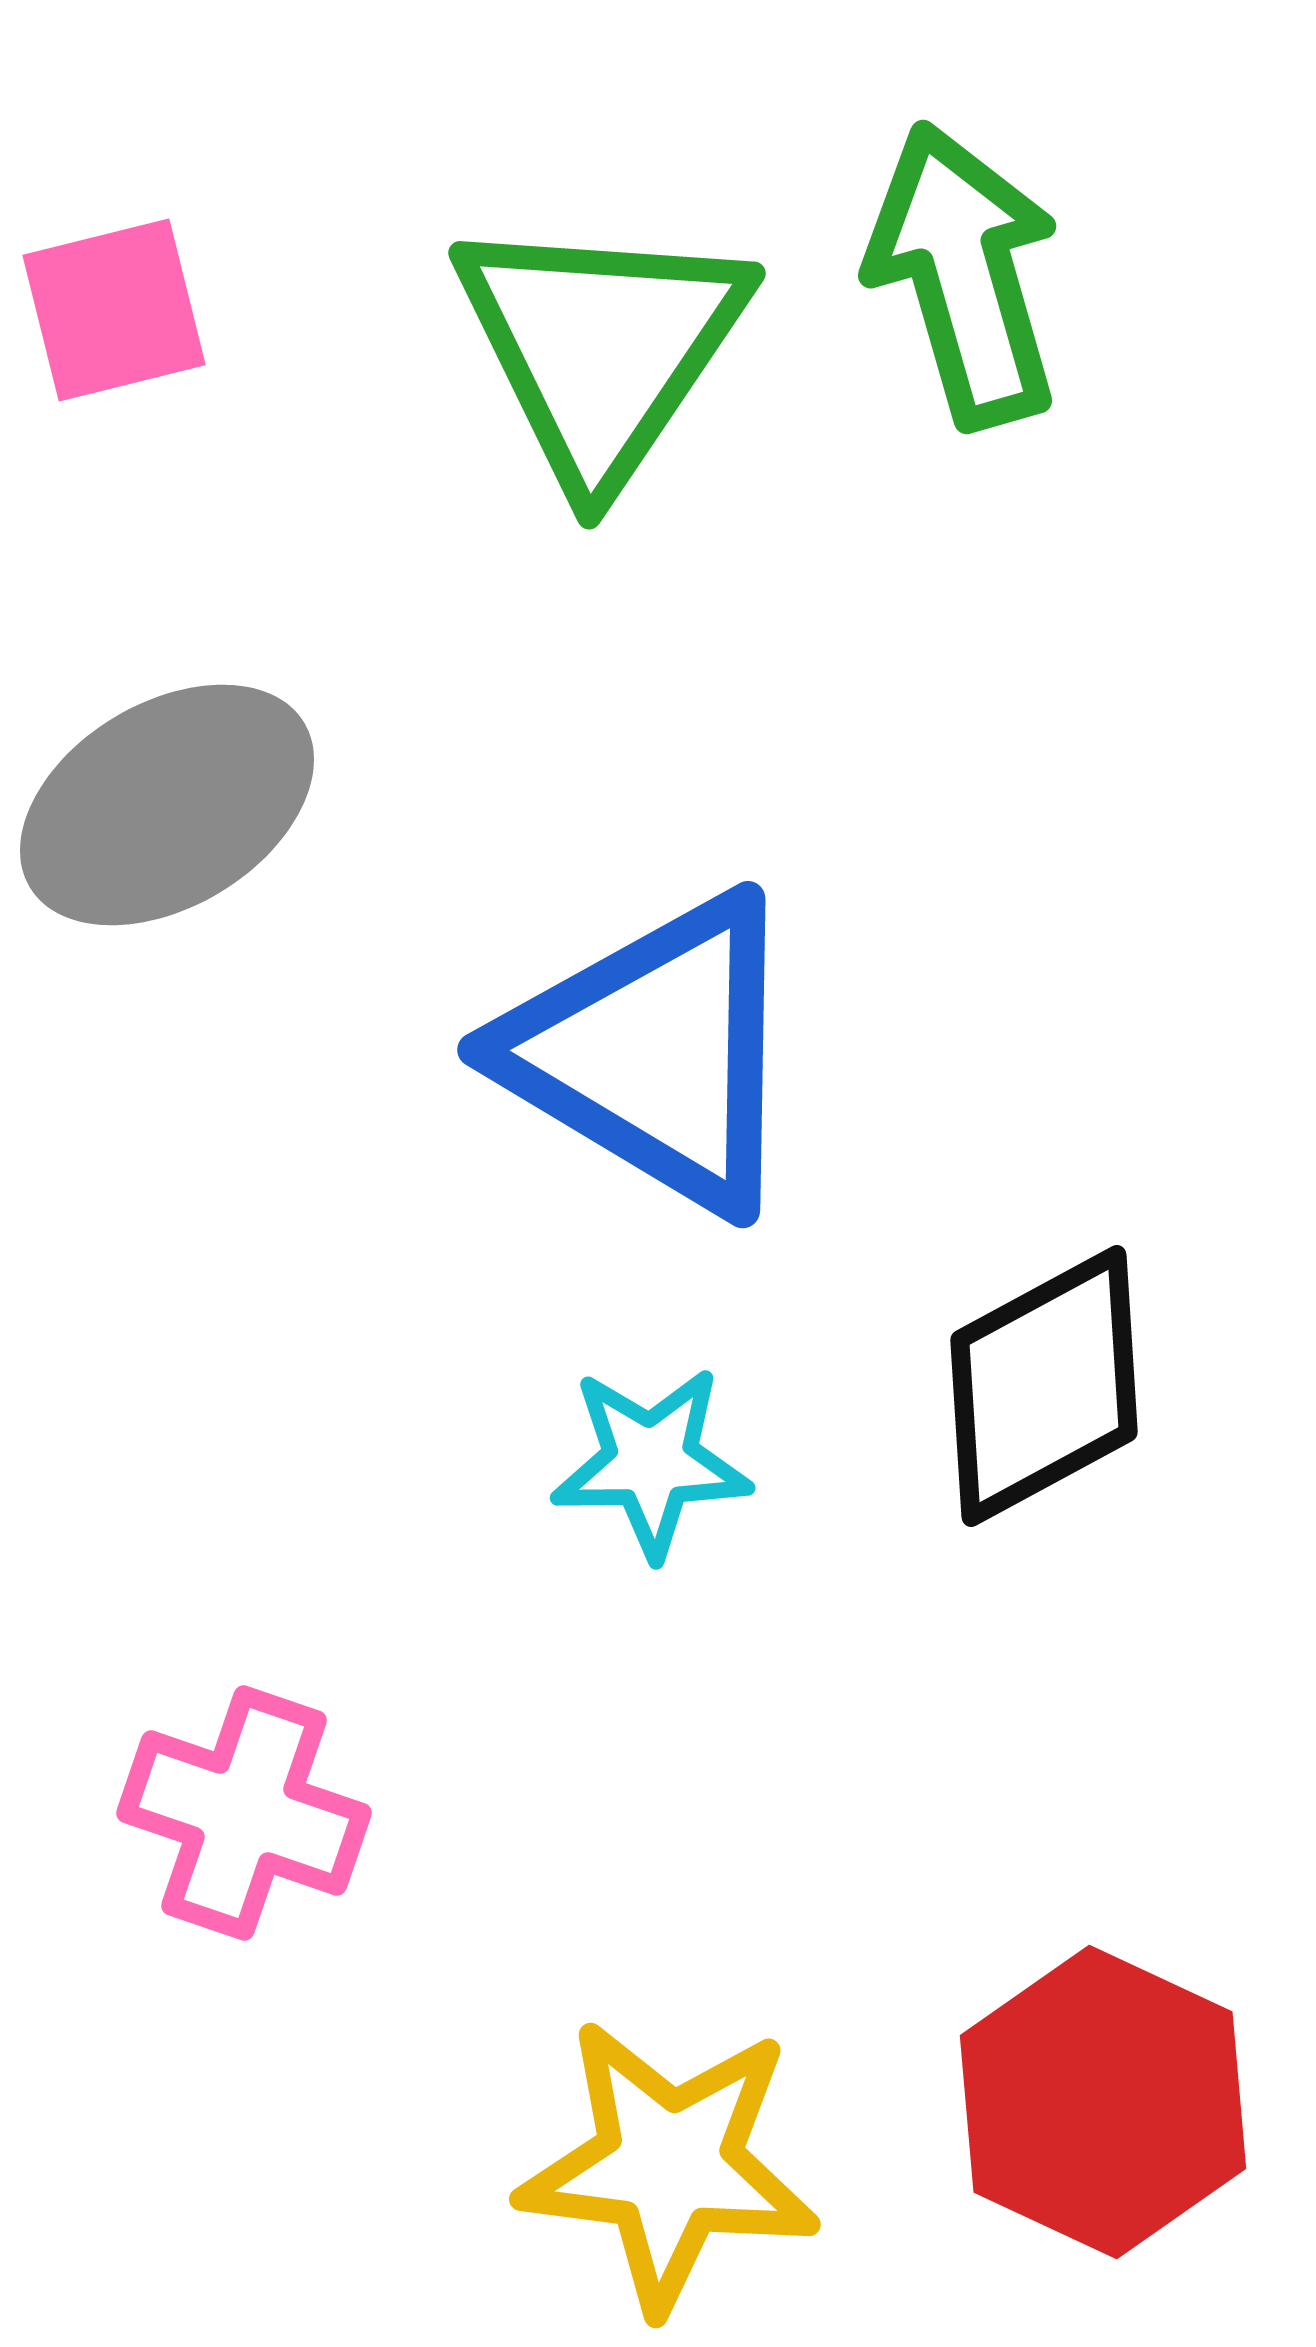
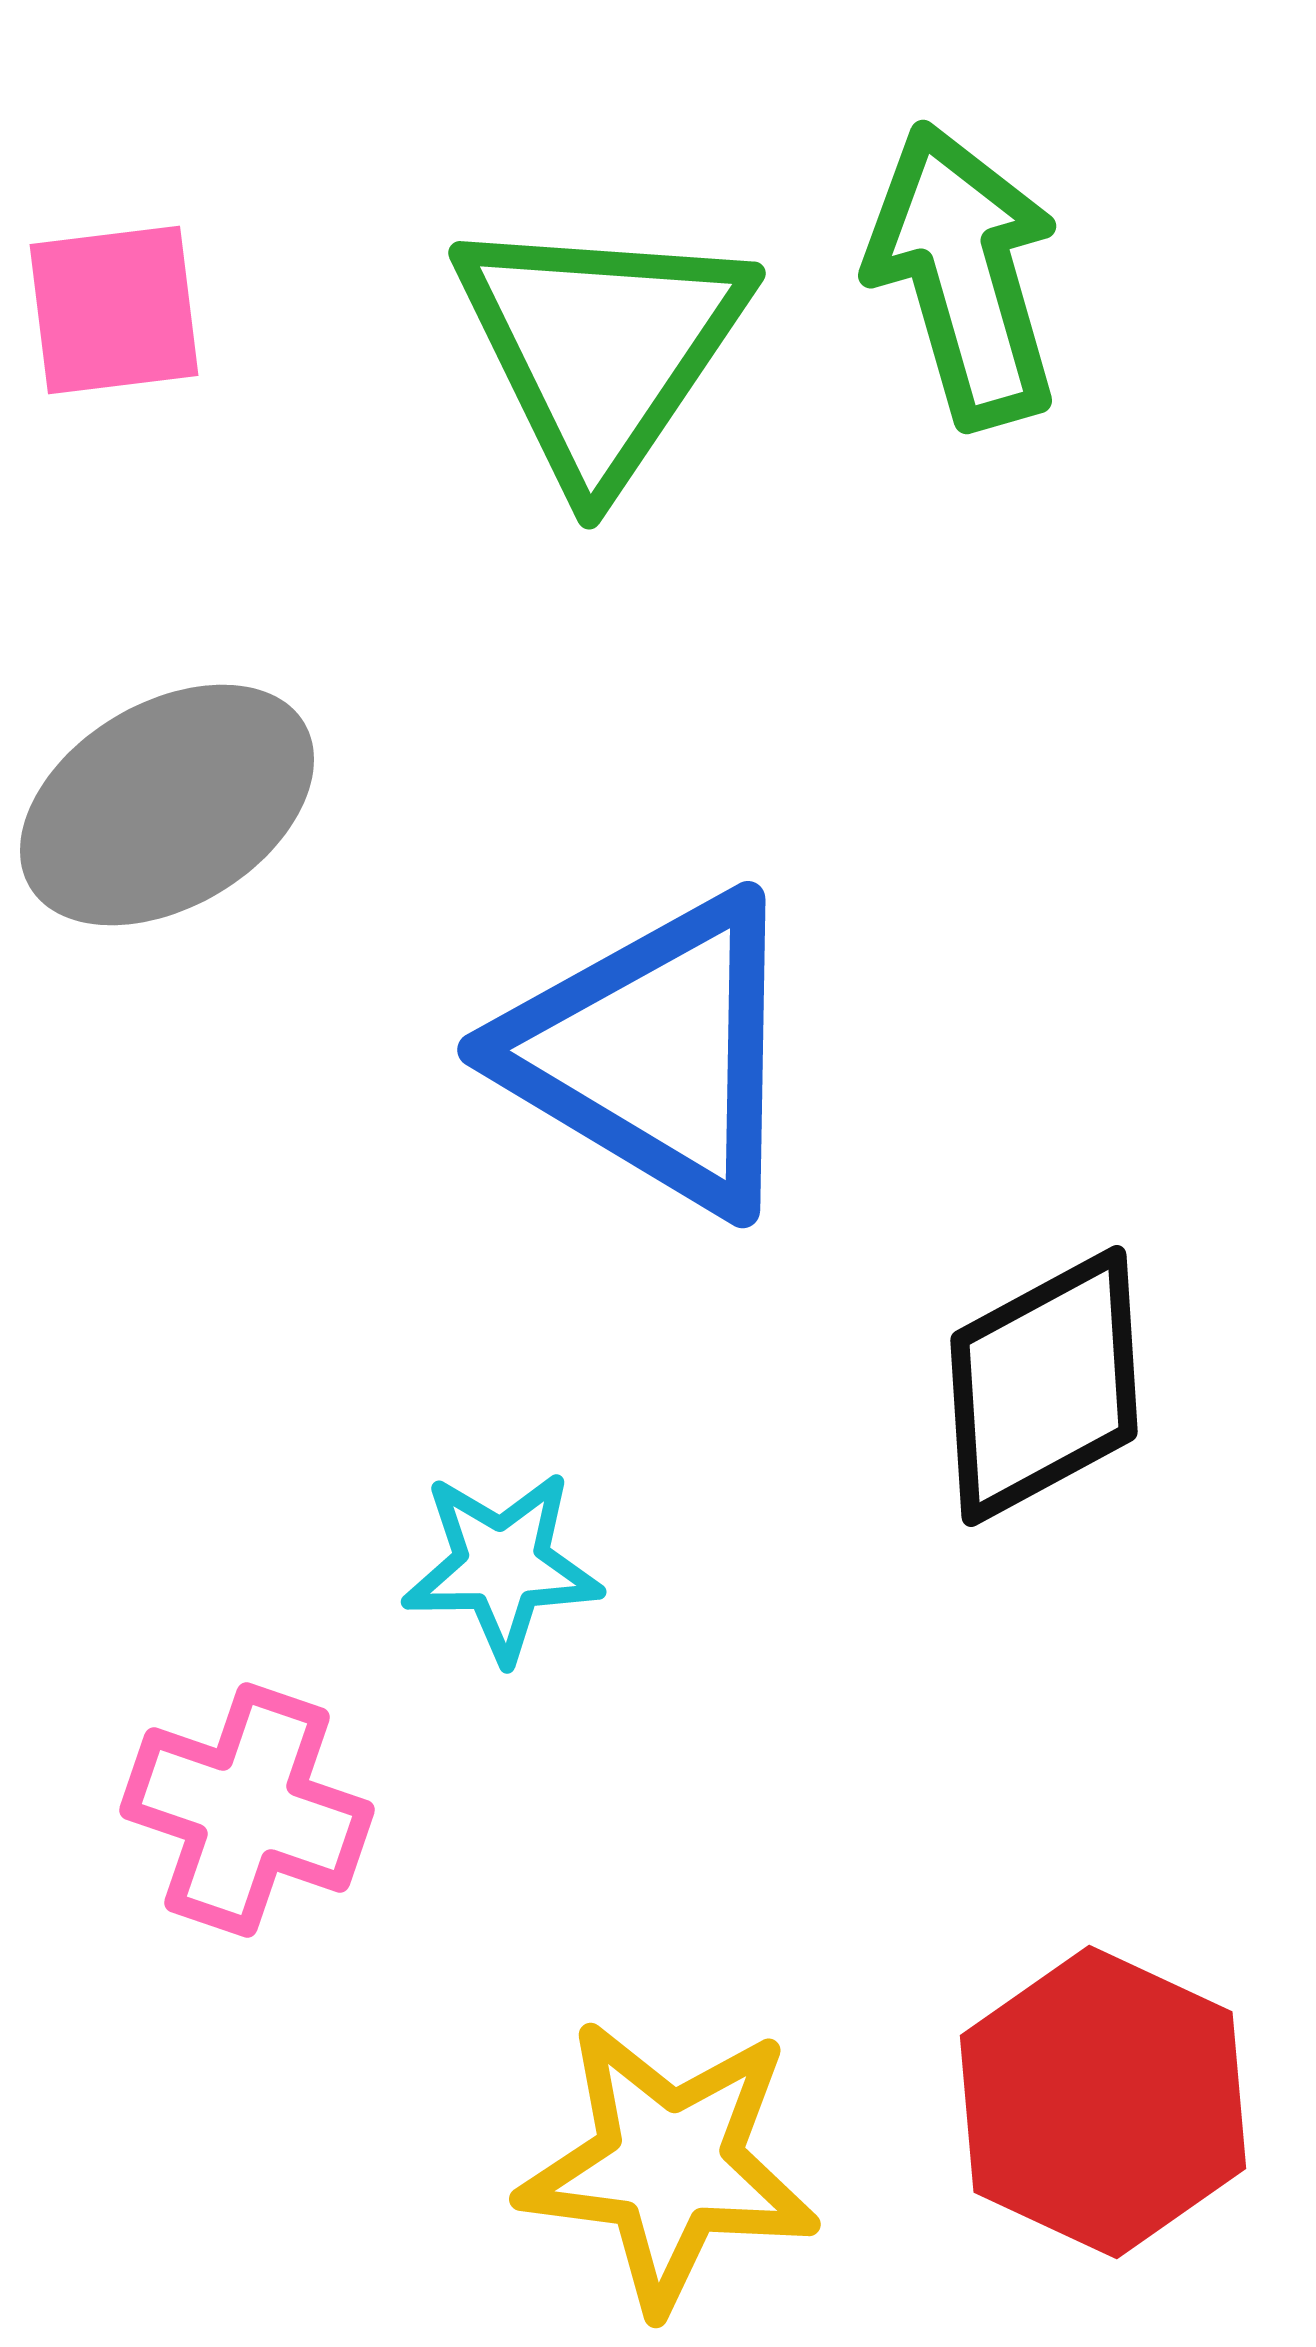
pink square: rotated 7 degrees clockwise
cyan star: moved 149 px left, 104 px down
pink cross: moved 3 px right, 3 px up
